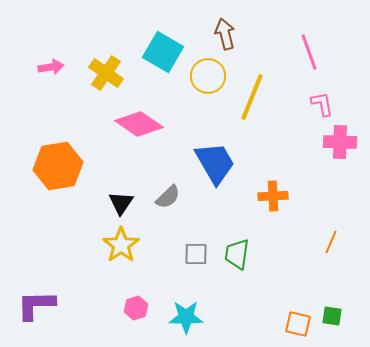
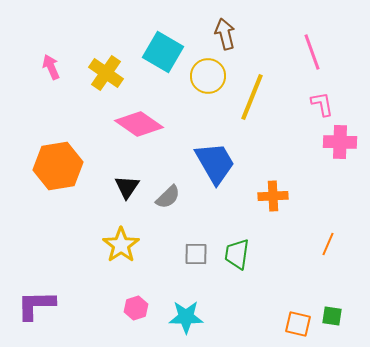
pink line: moved 3 px right
pink arrow: rotated 105 degrees counterclockwise
black triangle: moved 6 px right, 16 px up
orange line: moved 3 px left, 2 px down
